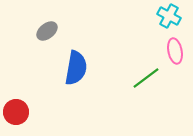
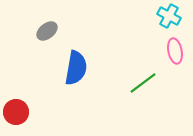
green line: moved 3 px left, 5 px down
